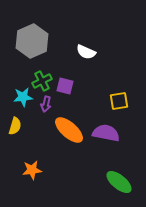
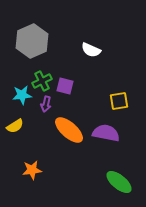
white semicircle: moved 5 px right, 2 px up
cyan star: moved 1 px left, 2 px up
yellow semicircle: rotated 42 degrees clockwise
